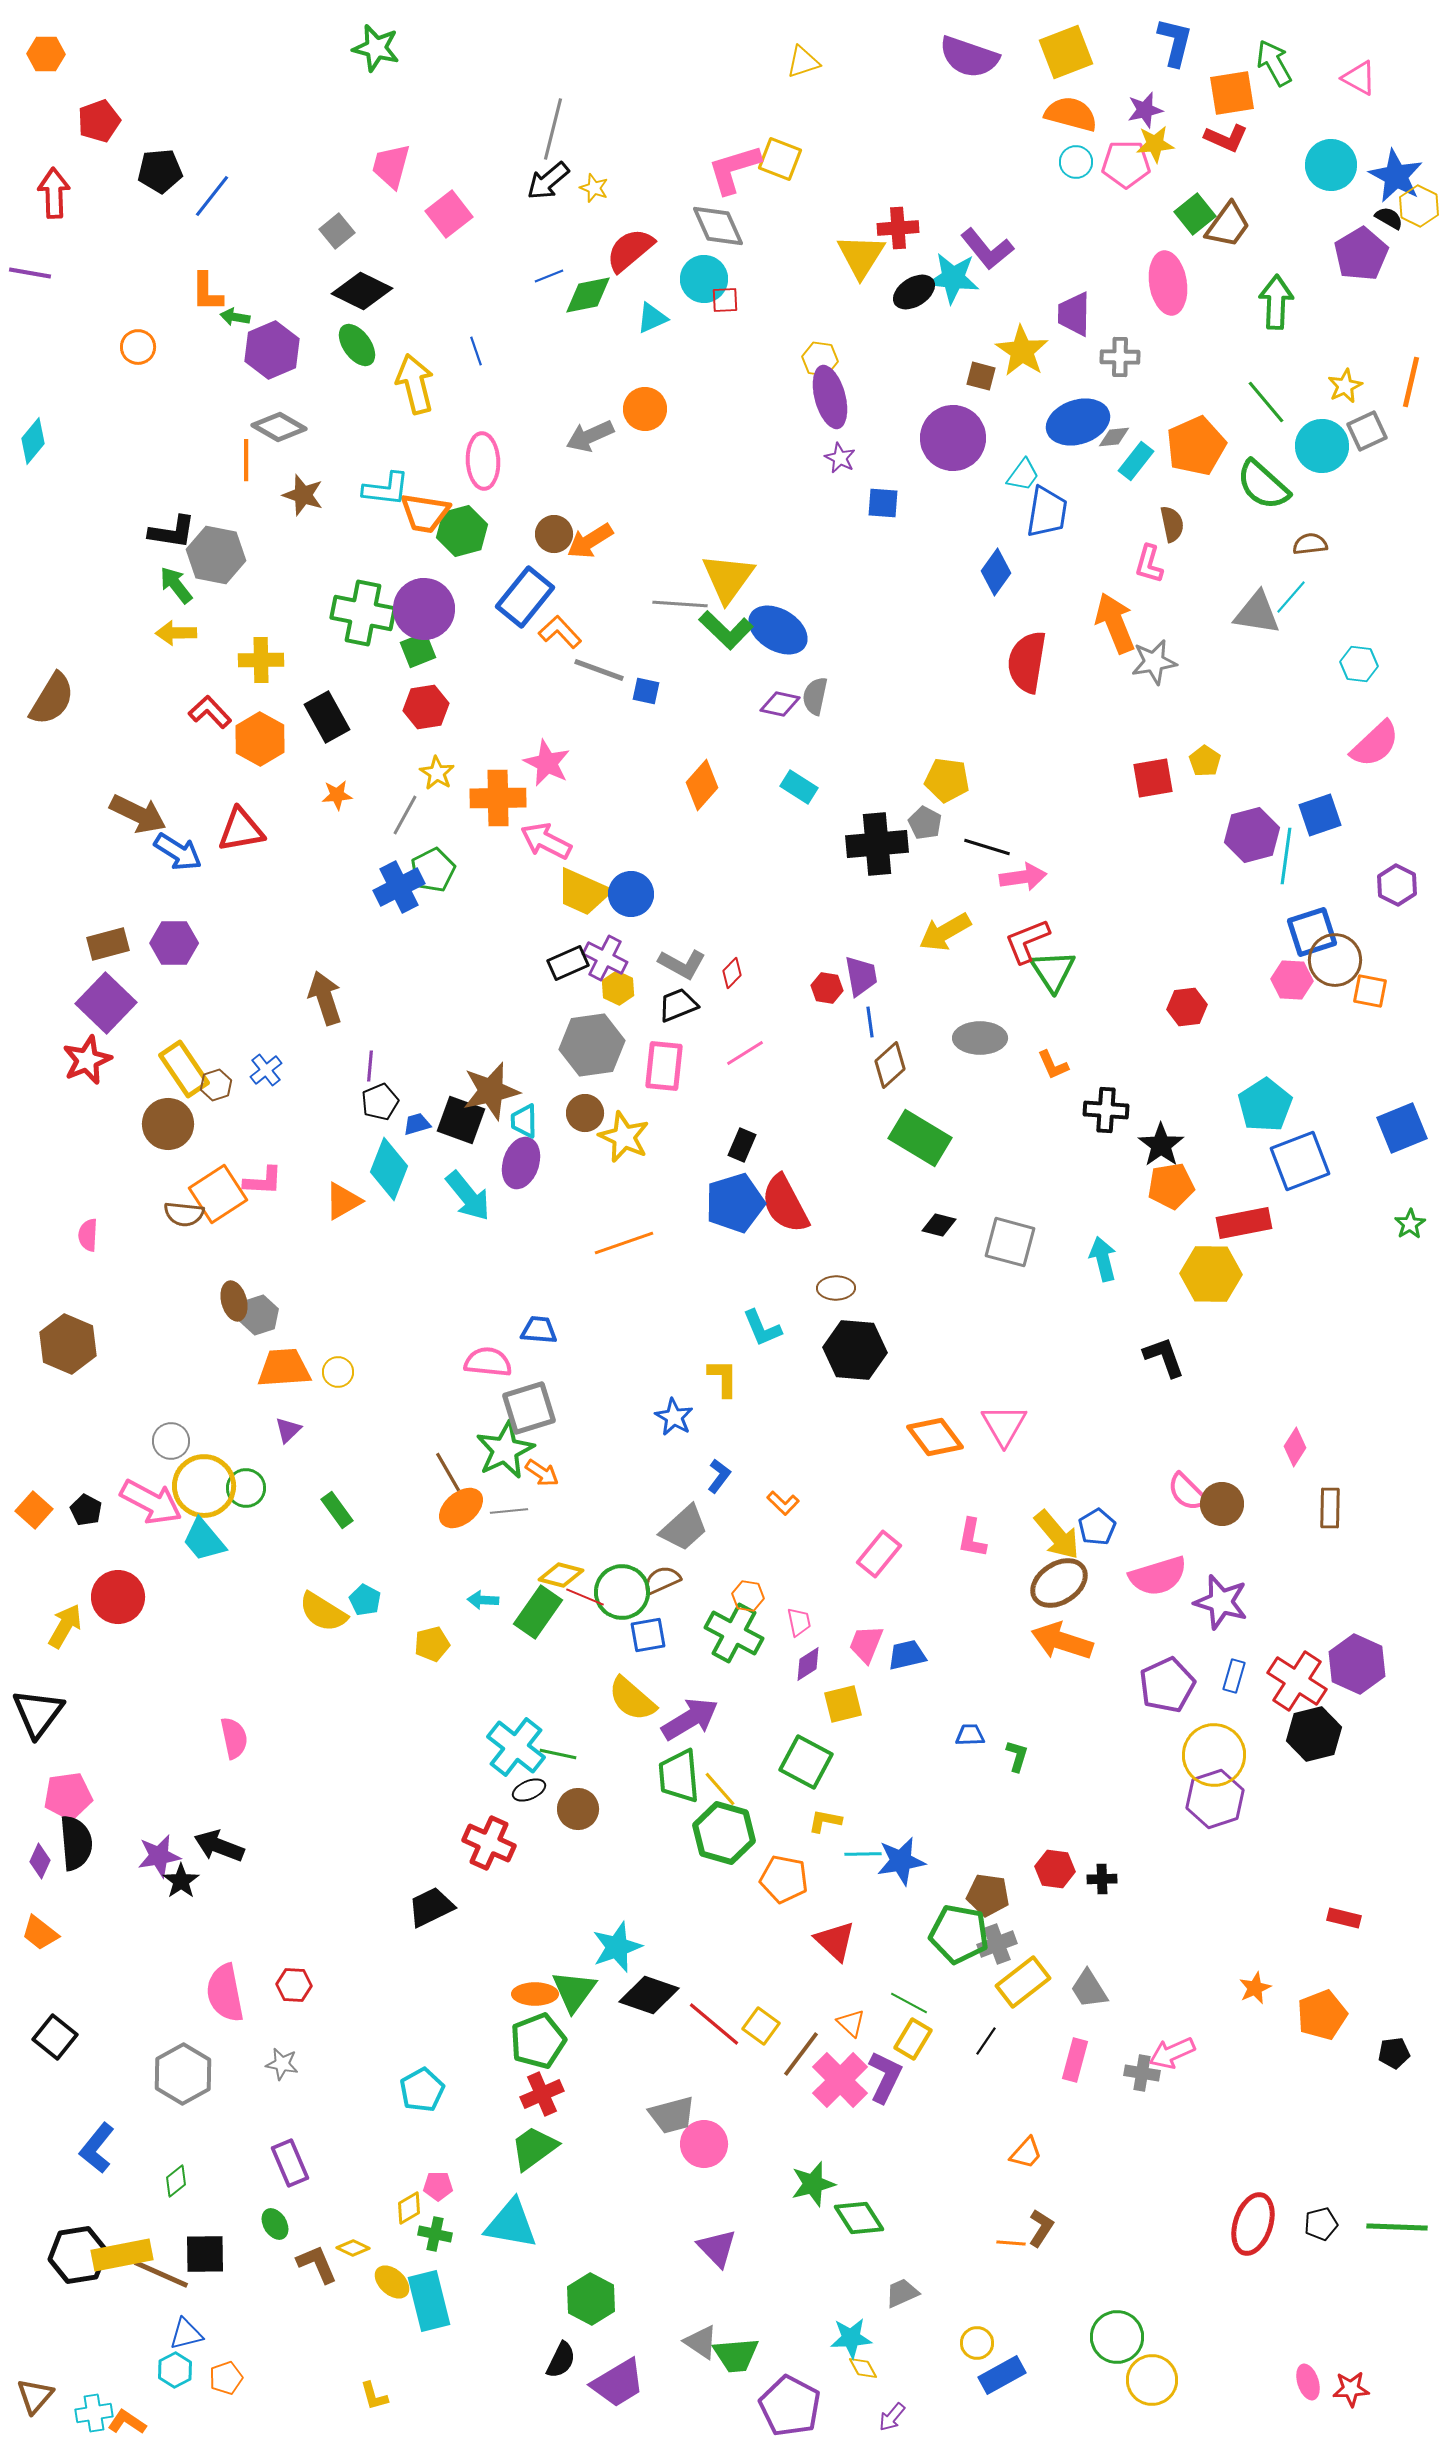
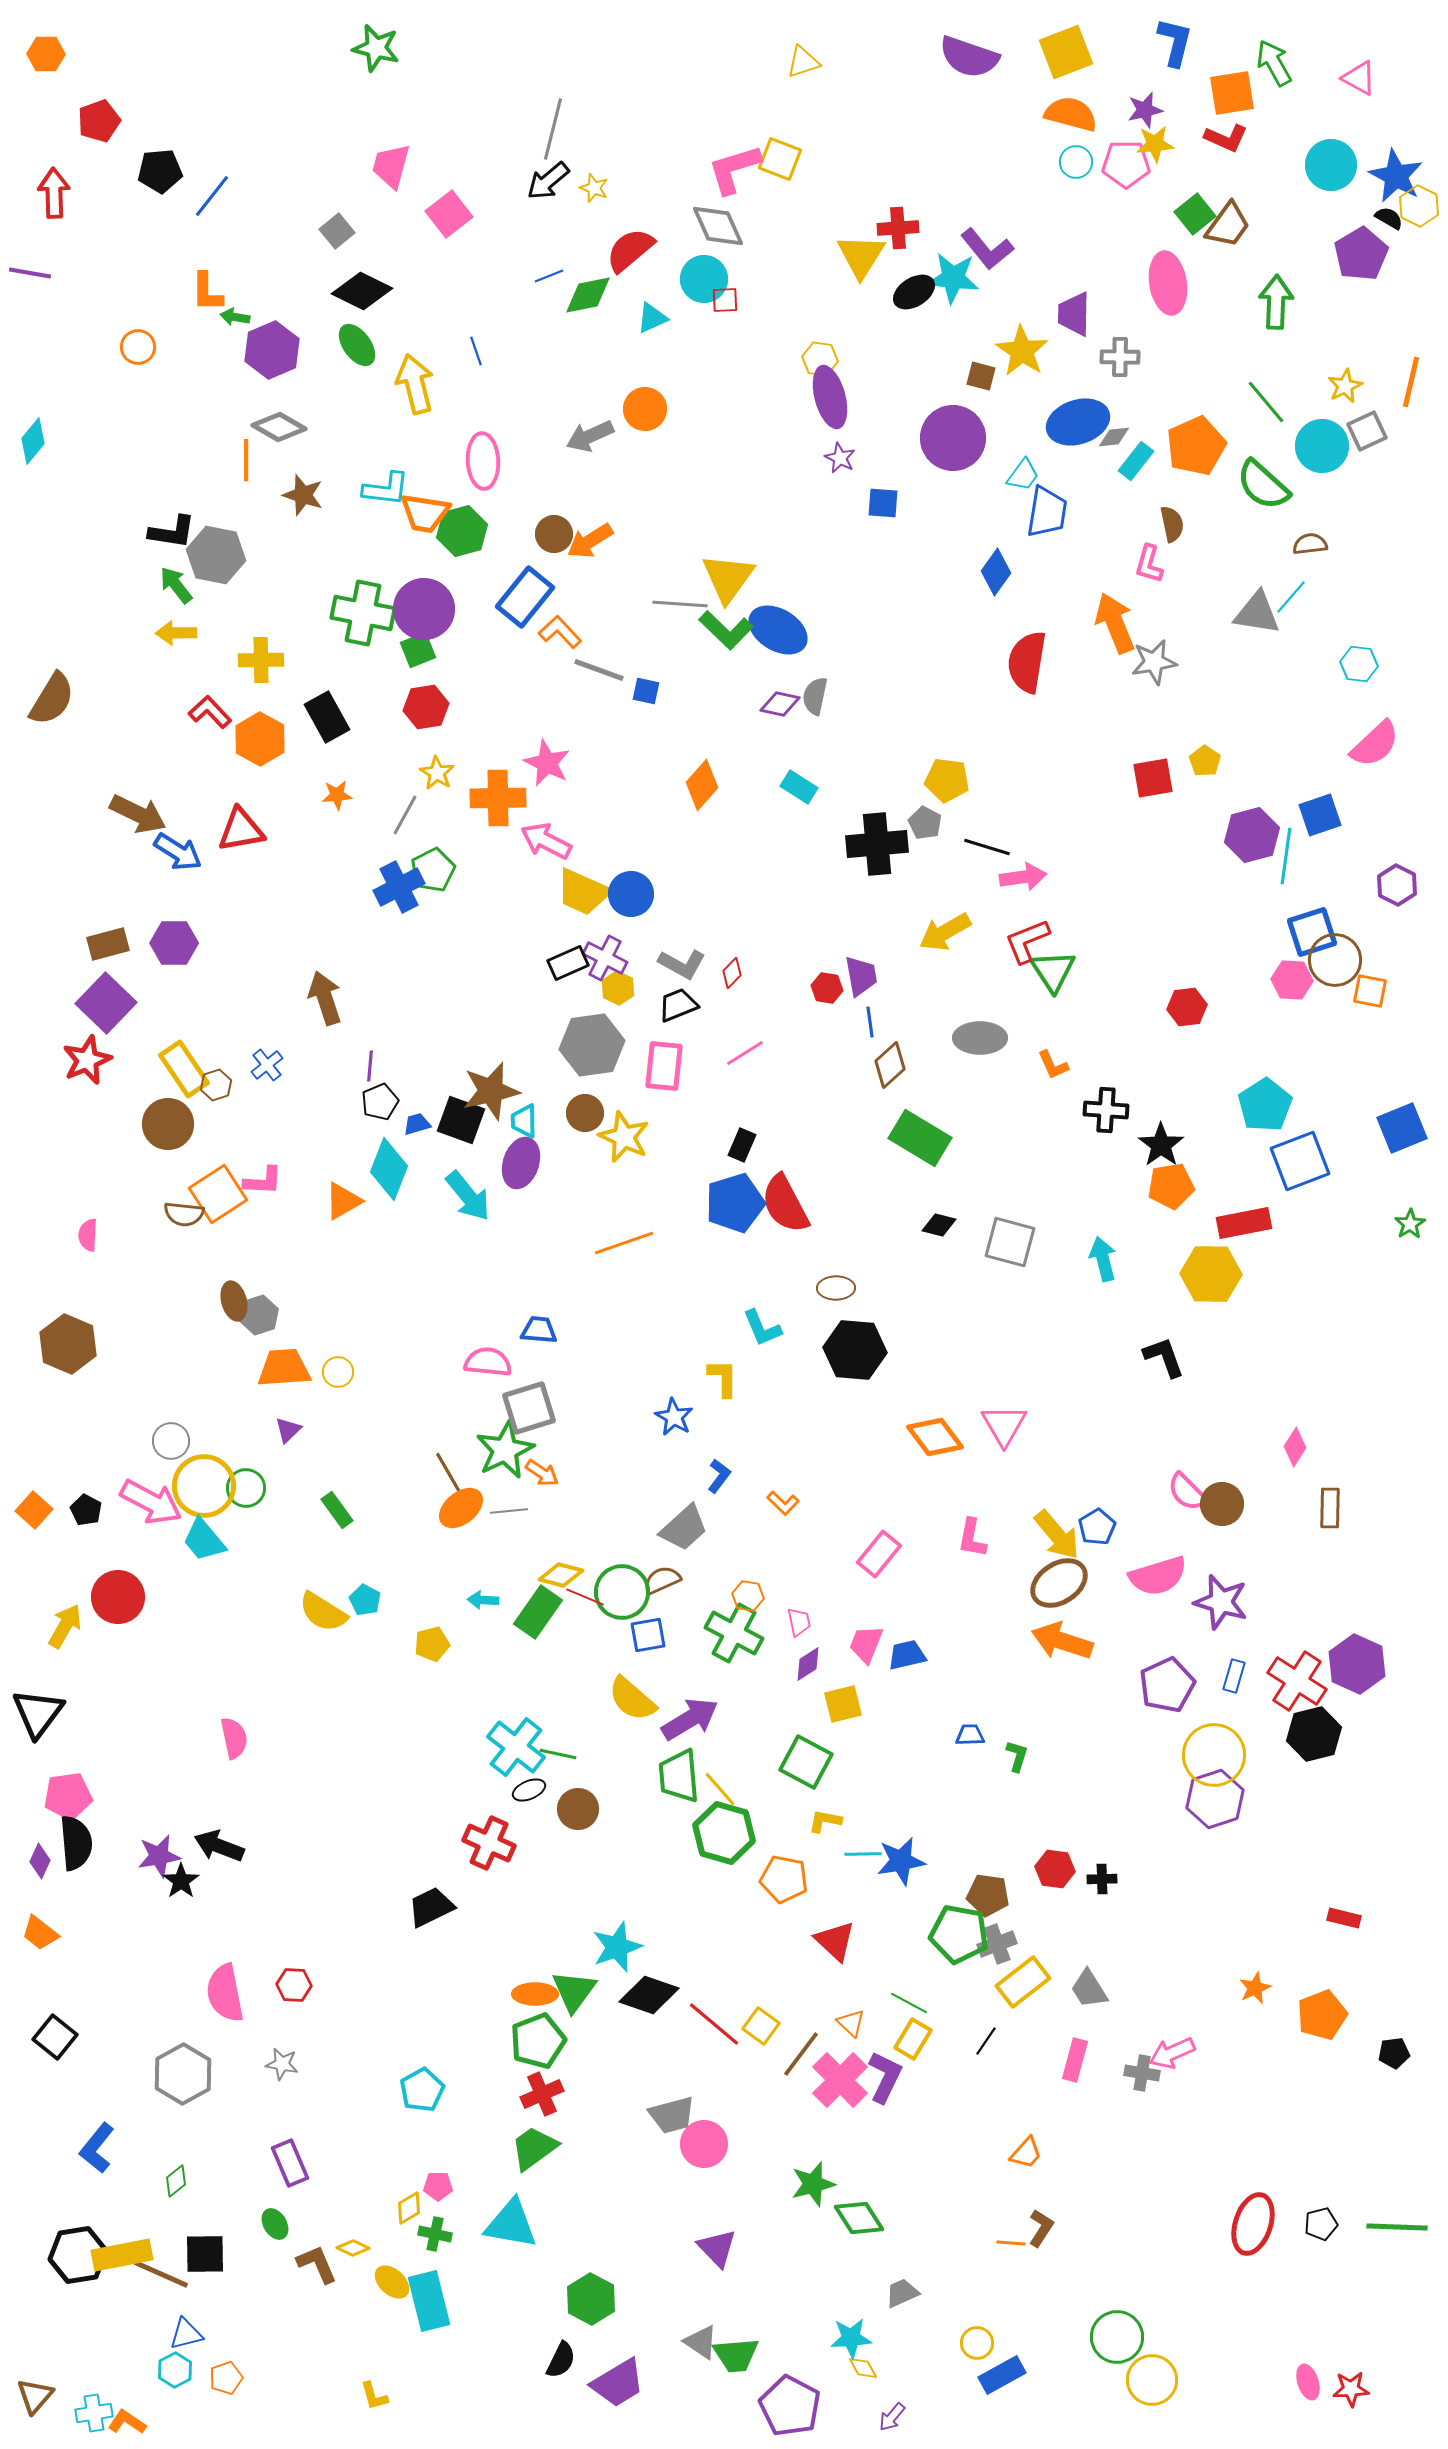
blue cross at (266, 1070): moved 1 px right, 5 px up
